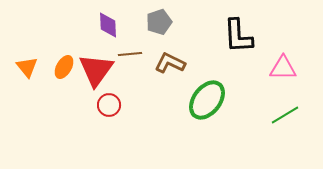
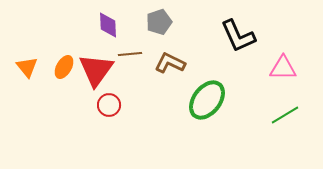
black L-shape: rotated 21 degrees counterclockwise
